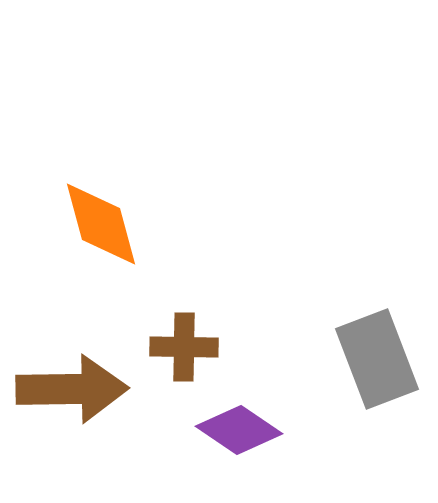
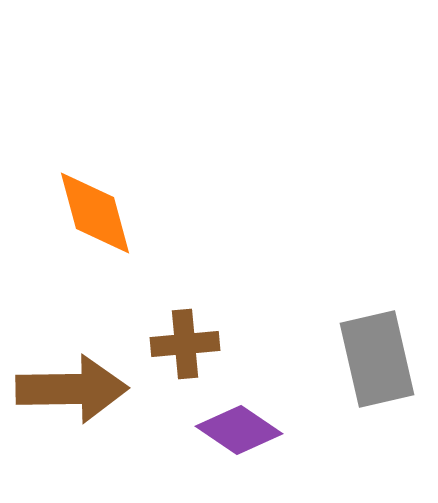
orange diamond: moved 6 px left, 11 px up
brown cross: moved 1 px right, 3 px up; rotated 6 degrees counterclockwise
gray rectangle: rotated 8 degrees clockwise
